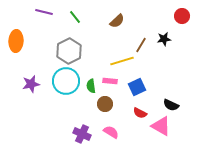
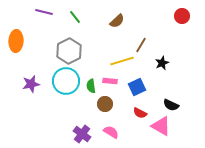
black star: moved 2 px left, 24 px down; rotated 16 degrees counterclockwise
purple cross: rotated 12 degrees clockwise
